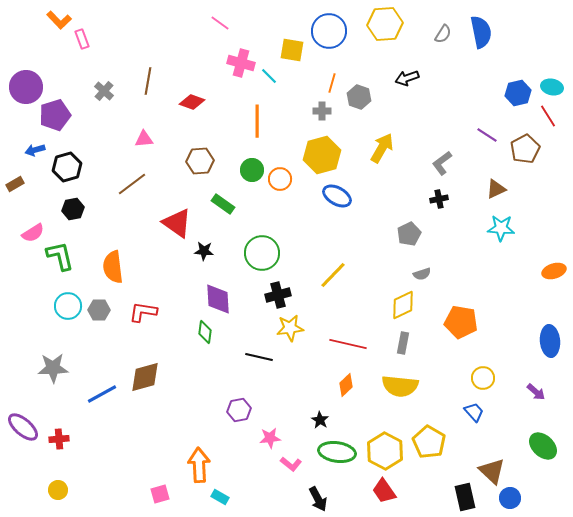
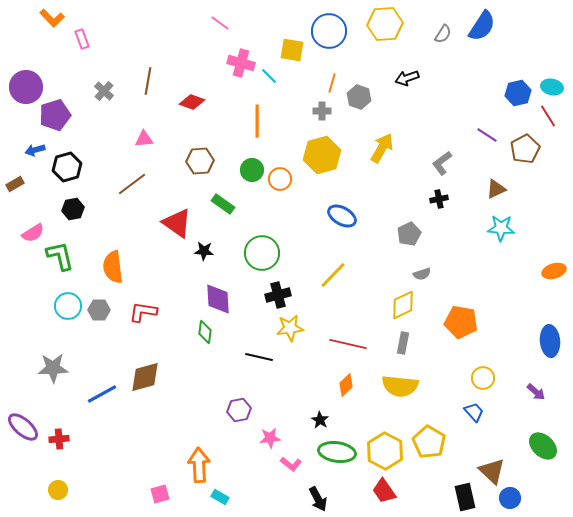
orange L-shape at (59, 20): moved 7 px left, 2 px up
blue semicircle at (481, 32): moved 1 px right, 6 px up; rotated 44 degrees clockwise
blue ellipse at (337, 196): moved 5 px right, 20 px down
